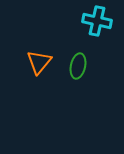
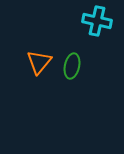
green ellipse: moved 6 px left
